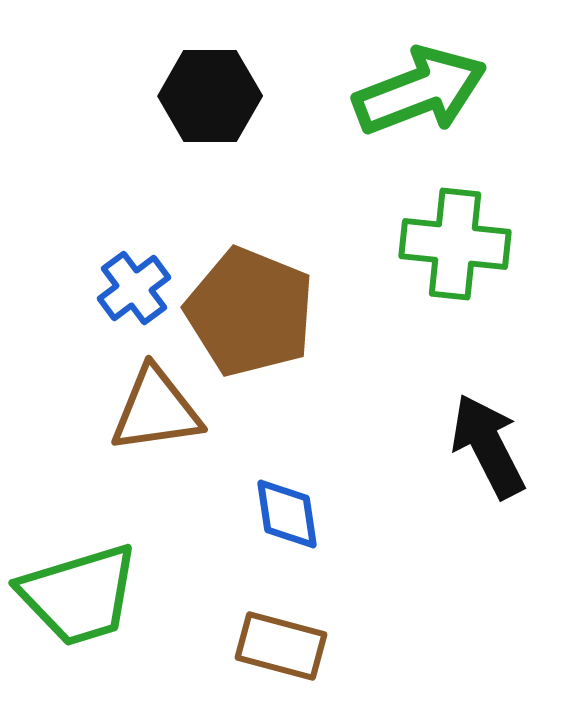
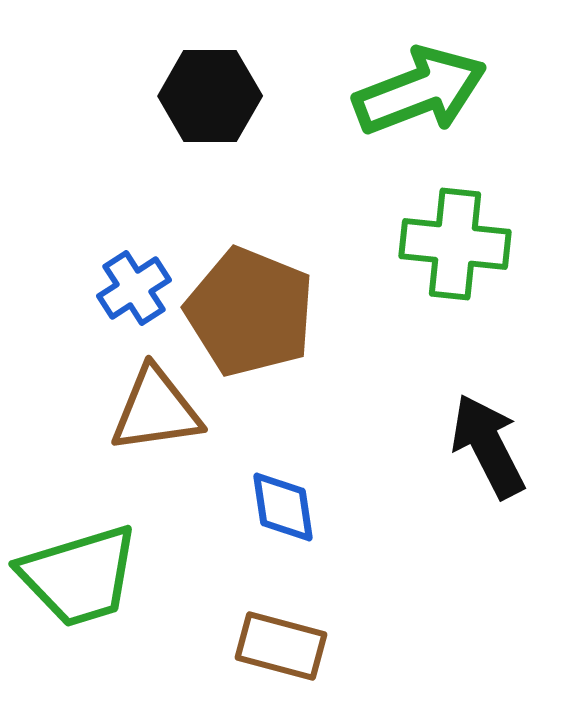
blue cross: rotated 4 degrees clockwise
blue diamond: moved 4 px left, 7 px up
green trapezoid: moved 19 px up
